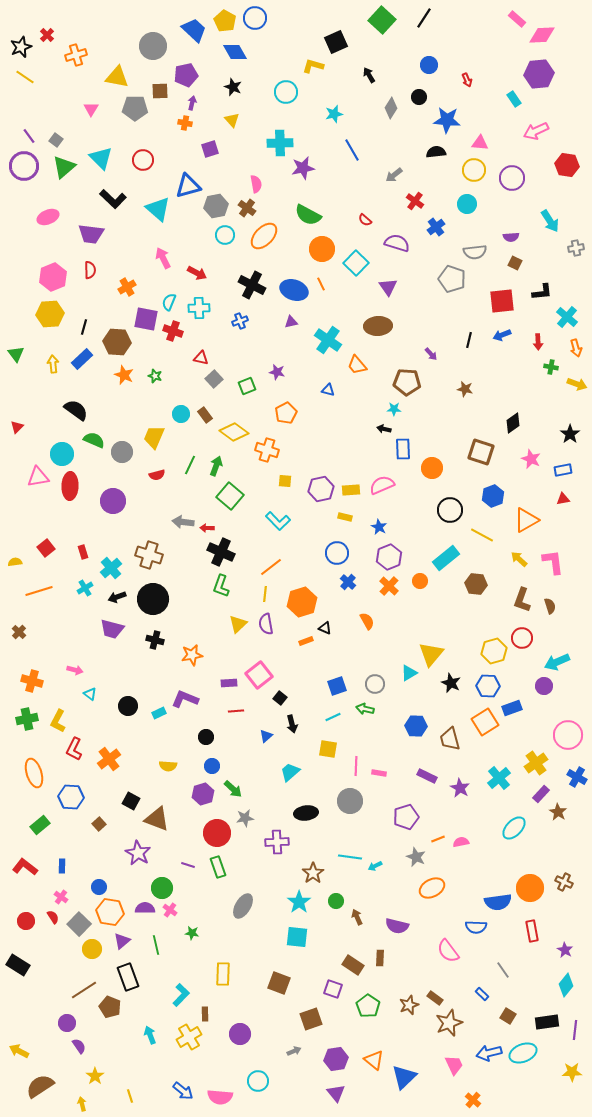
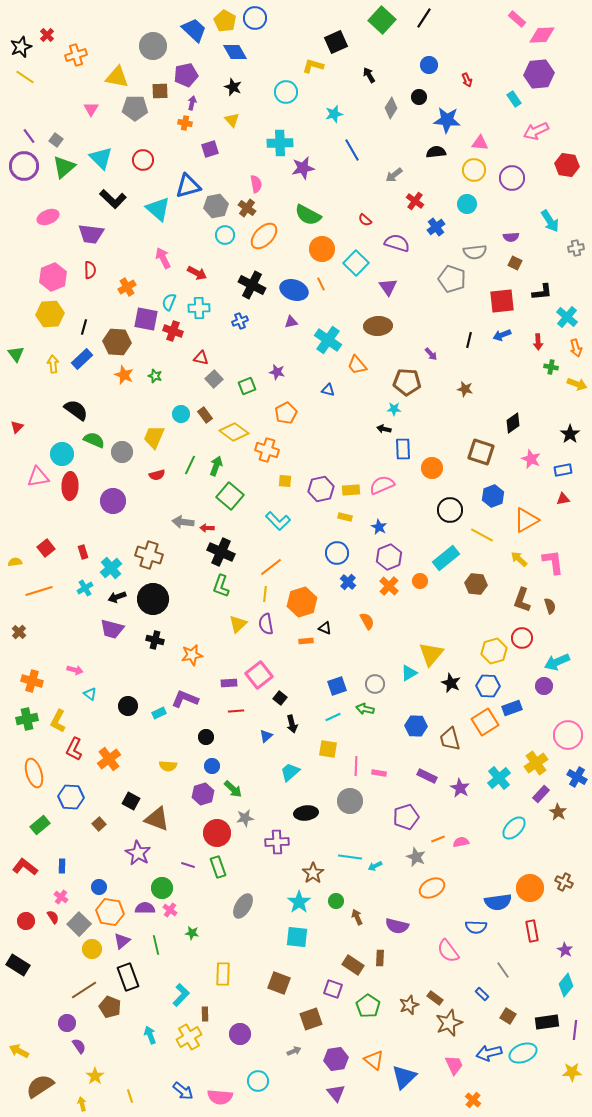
orange rectangle at (306, 641): rotated 16 degrees clockwise
